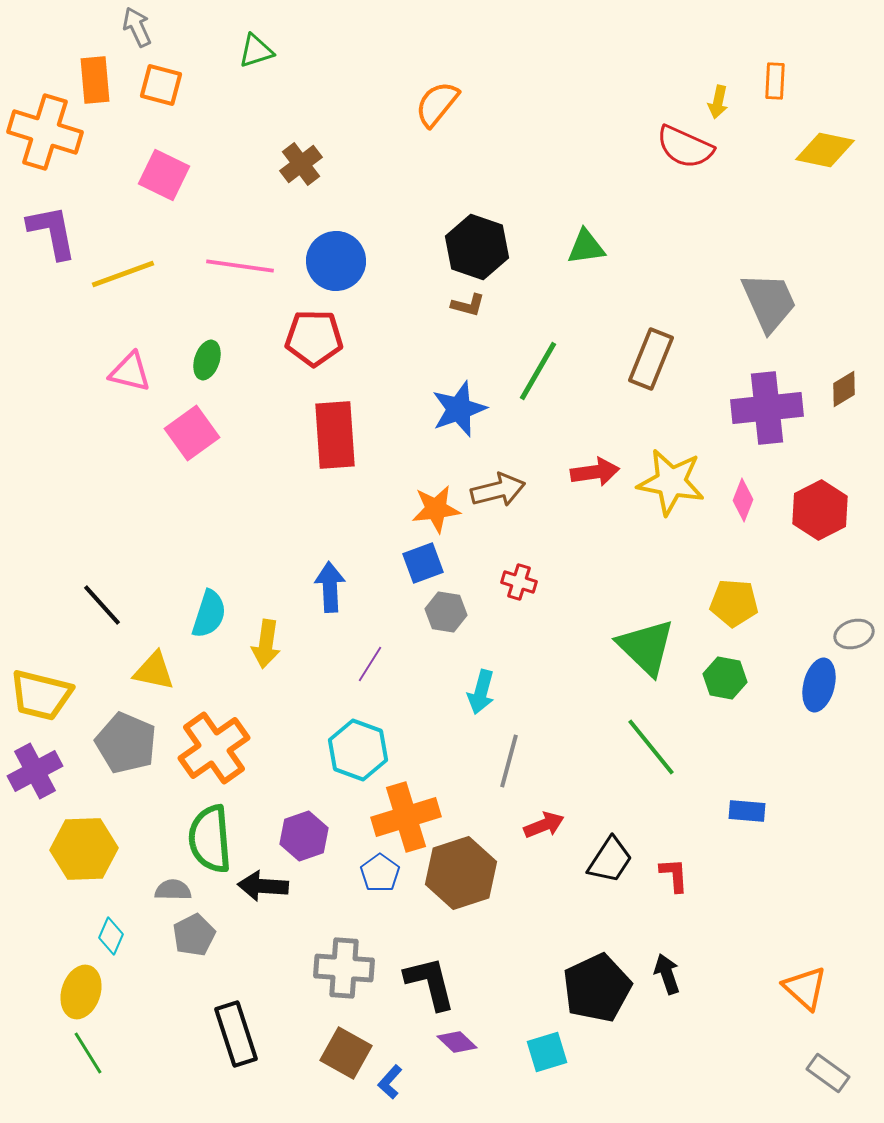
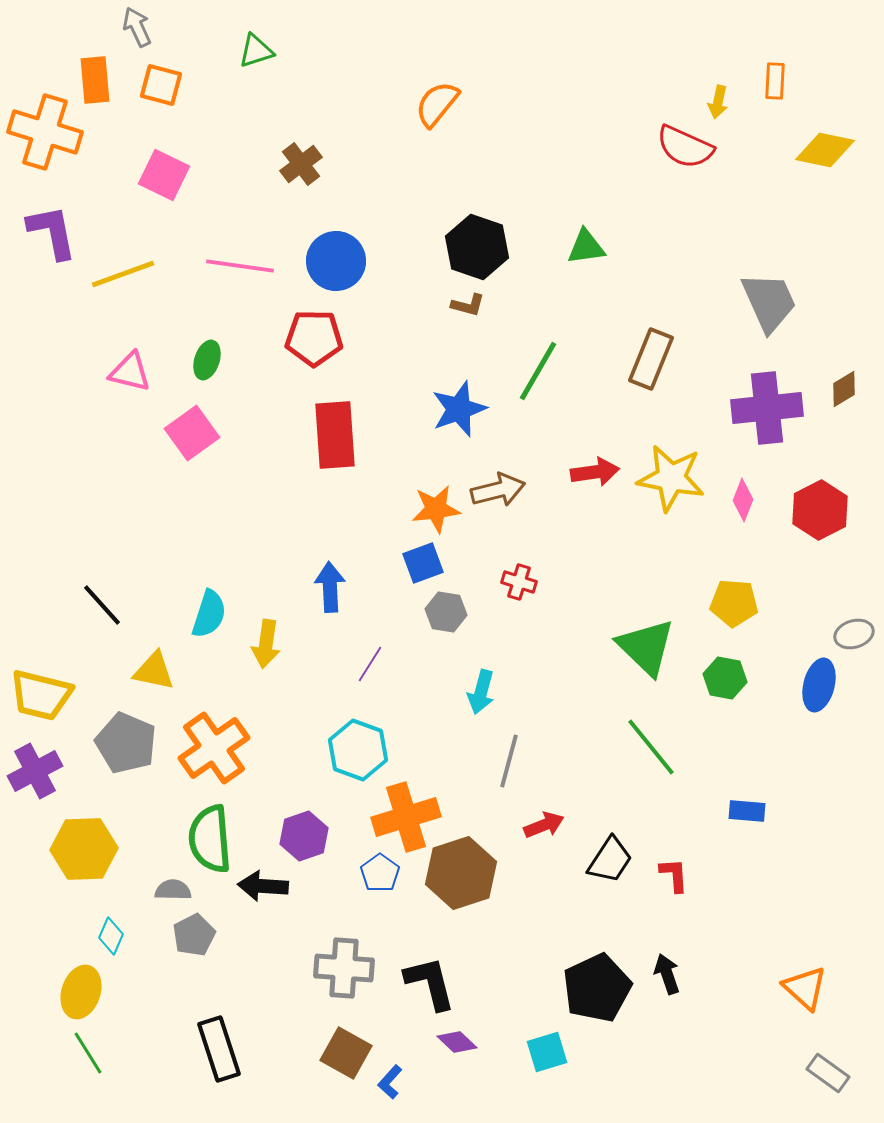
yellow star at (671, 482): moved 4 px up
black rectangle at (236, 1034): moved 17 px left, 15 px down
